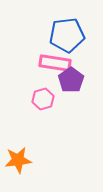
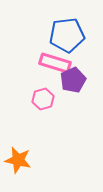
pink rectangle: rotated 8 degrees clockwise
purple pentagon: moved 2 px right; rotated 10 degrees clockwise
orange star: rotated 20 degrees clockwise
